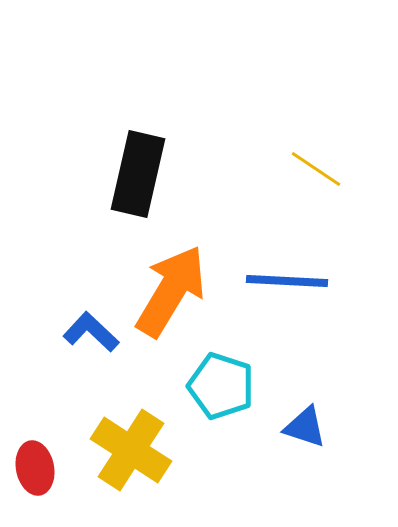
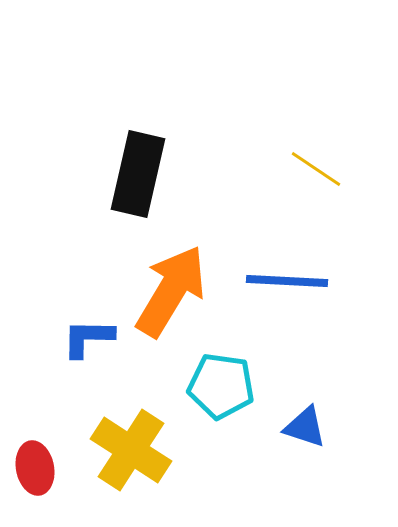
blue L-shape: moved 3 px left, 6 px down; rotated 42 degrees counterclockwise
cyan pentagon: rotated 10 degrees counterclockwise
